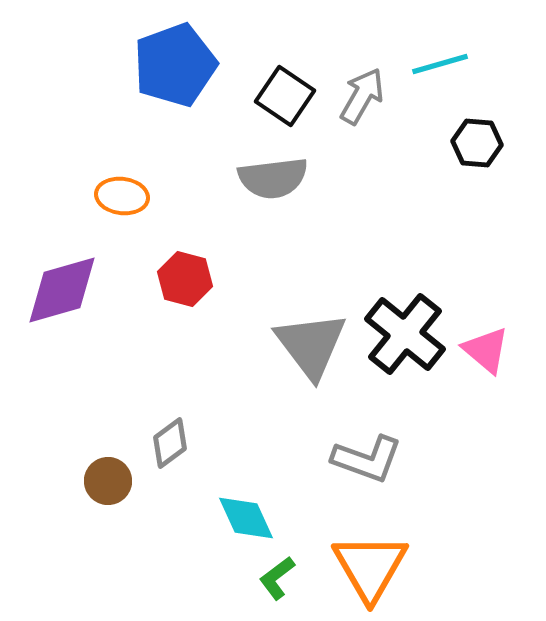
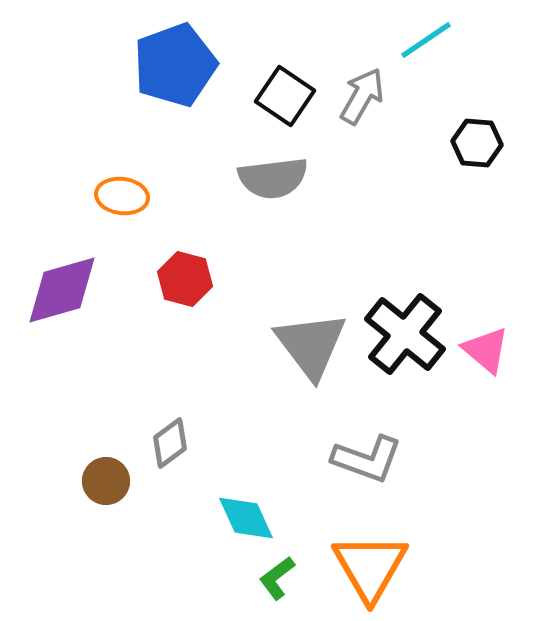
cyan line: moved 14 px left, 24 px up; rotated 18 degrees counterclockwise
brown circle: moved 2 px left
